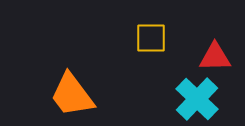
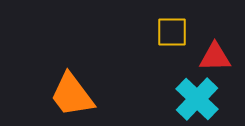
yellow square: moved 21 px right, 6 px up
